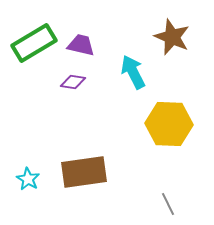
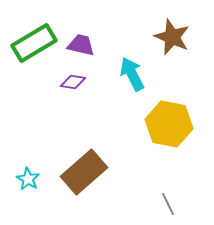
cyan arrow: moved 1 px left, 2 px down
yellow hexagon: rotated 9 degrees clockwise
brown rectangle: rotated 33 degrees counterclockwise
